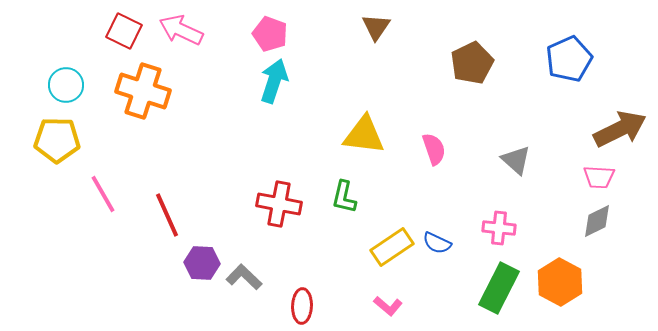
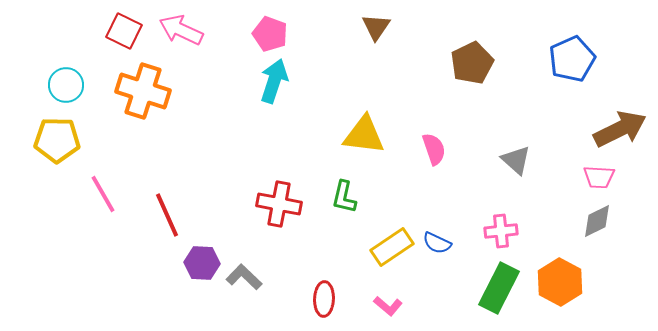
blue pentagon: moved 3 px right
pink cross: moved 2 px right, 3 px down; rotated 12 degrees counterclockwise
red ellipse: moved 22 px right, 7 px up
